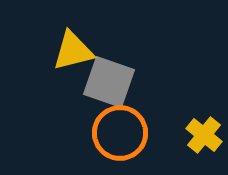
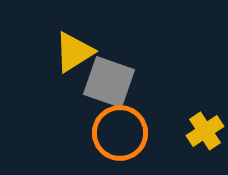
yellow triangle: moved 1 px right, 1 px down; rotated 18 degrees counterclockwise
yellow cross: moved 1 px right, 4 px up; rotated 18 degrees clockwise
